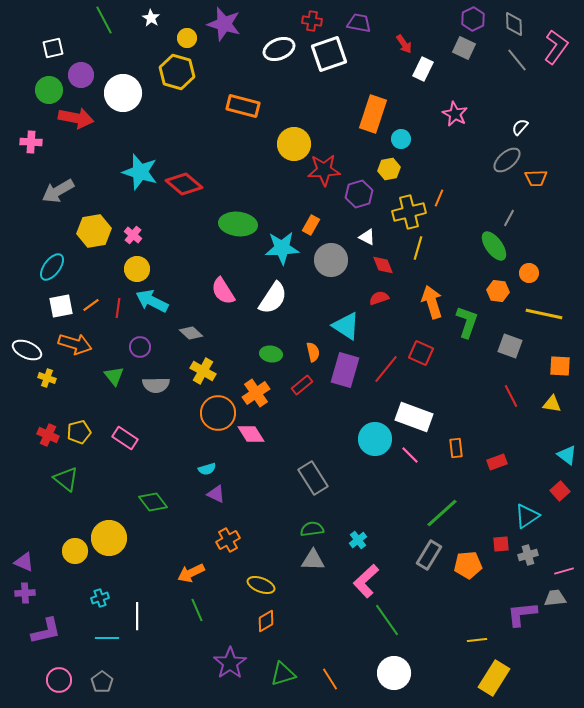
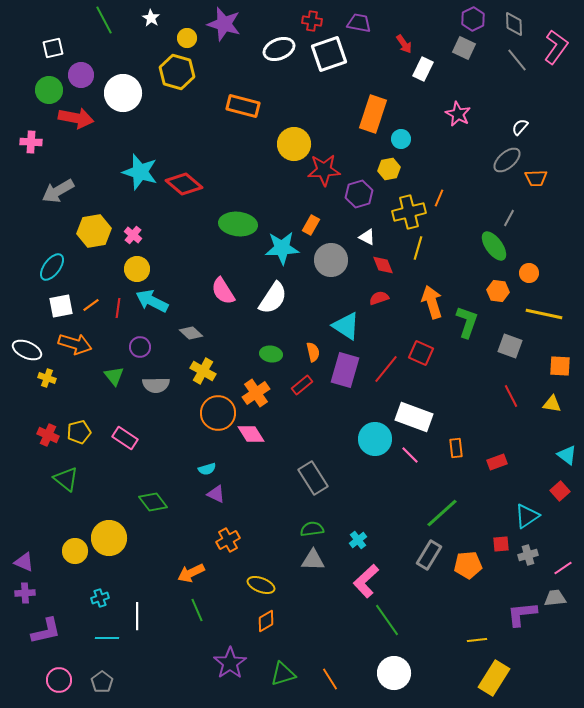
pink star at (455, 114): moved 3 px right
pink line at (564, 571): moved 1 px left, 3 px up; rotated 18 degrees counterclockwise
